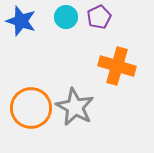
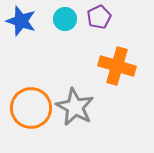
cyan circle: moved 1 px left, 2 px down
